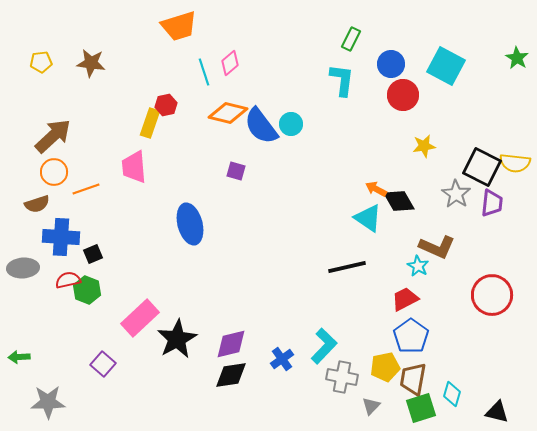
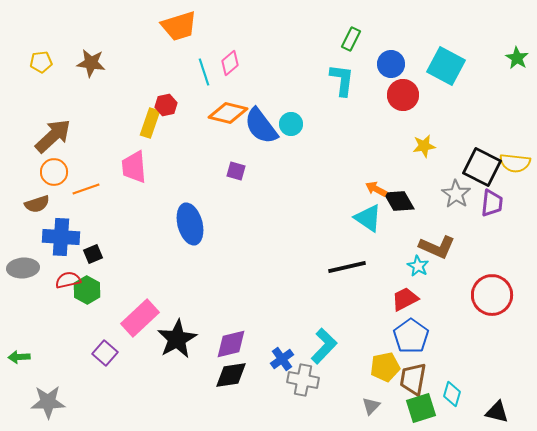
green hexagon at (87, 290): rotated 8 degrees clockwise
purple square at (103, 364): moved 2 px right, 11 px up
gray cross at (342, 377): moved 39 px left, 3 px down
